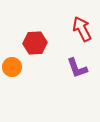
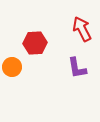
purple L-shape: rotated 10 degrees clockwise
